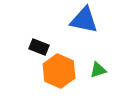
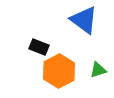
blue triangle: rotated 24 degrees clockwise
orange hexagon: rotated 8 degrees clockwise
